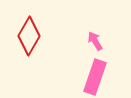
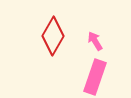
red diamond: moved 24 px right
